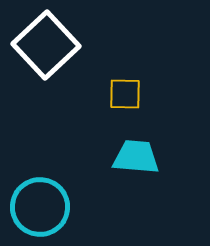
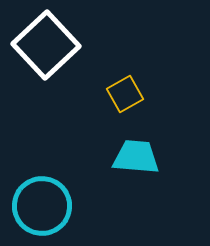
yellow square: rotated 30 degrees counterclockwise
cyan circle: moved 2 px right, 1 px up
